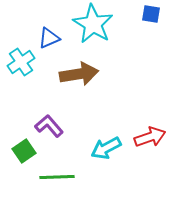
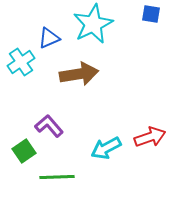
cyan star: rotated 15 degrees clockwise
